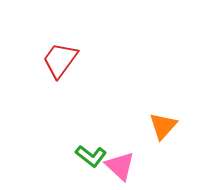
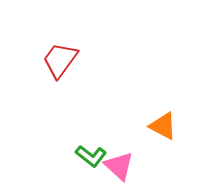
orange triangle: rotated 44 degrees counterclockwise
pink triangle: moved 1 px left
